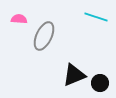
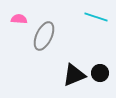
black circle: moved 10 px up
